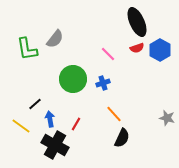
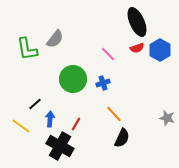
blue arrow: rotated 14 degrees clockwise
black cross: moved 5 px right, 1 px down
